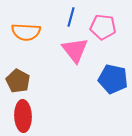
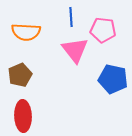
blue line: rotated 18 degrees counterclockwise
pink pentagon: moved 3 px down
brown pentagon: moved 2 px right, 6 px up; rotated 20 degrees clockwise
